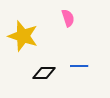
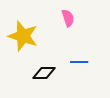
blue line: moved 4 px up
